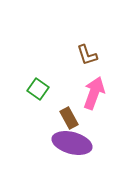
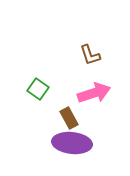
brown L-shape: moved 3 px right
pink arrow: rotated 52 degrees clockwise
purple ellipse: rotated 9 degrees counterclockwise
